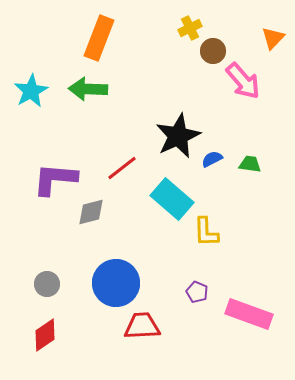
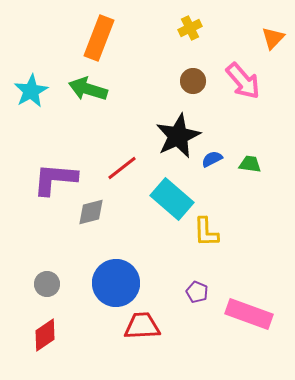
brown circle: moved 20 px left, 30 px down
green arrow: rotated 15 degrees clockwise
